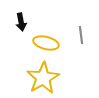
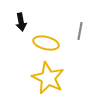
gray line: moved 1 px left, 4 px up; rotated 18 degrees clockwise
yellow star: moved 5 px right; rotated 16 degrees counterclockwise
